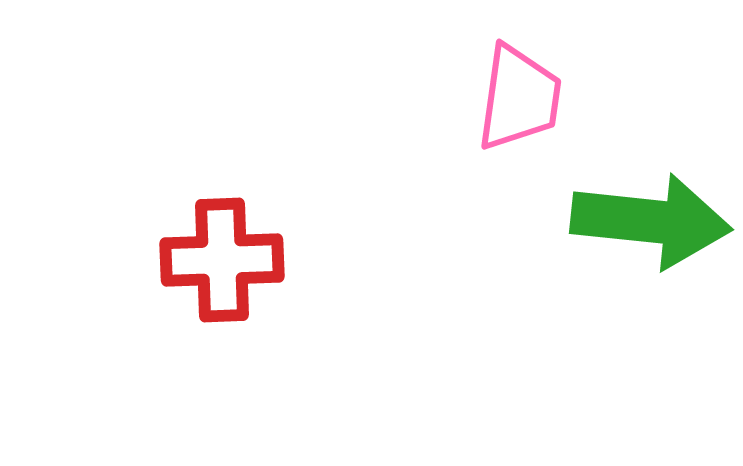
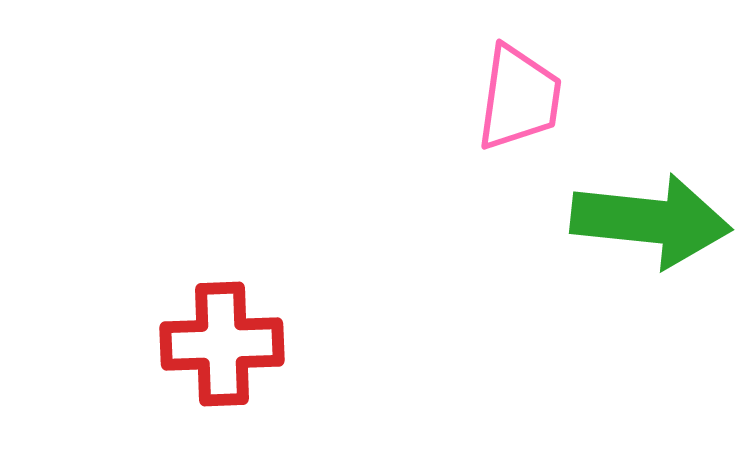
red cross: moved 84 px down
